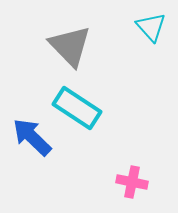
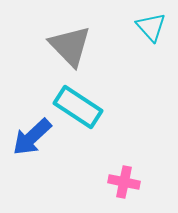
cyan rectangle: moved 1 px right, 1 px up
blue arrow: rotated 87 degrees counterclockwise
pink cross: moved 8 px left
